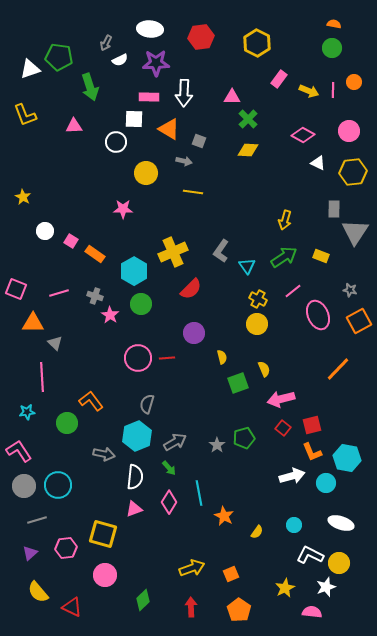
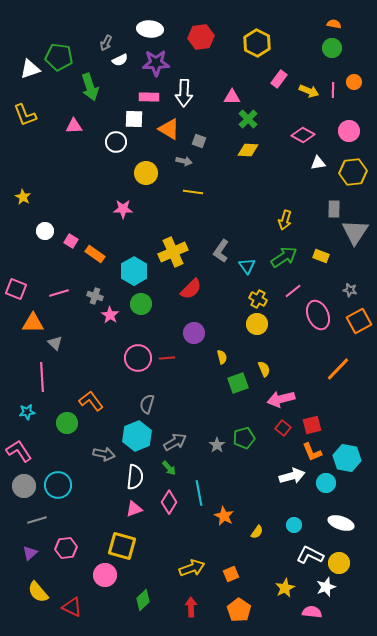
white triangle at (318, 163): rotated 35 degrees counterclockwise
yellow square at (103, 534): moved 19 px right, 12 px down
